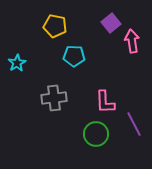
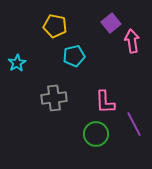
cyan pentagon: rotated 15 degrees counterclockwise
